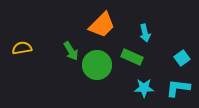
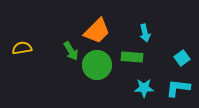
orange trapezoid: moved 5 px left, 6 px down
green rectangle: rotated 20 degrees counterclockwise
